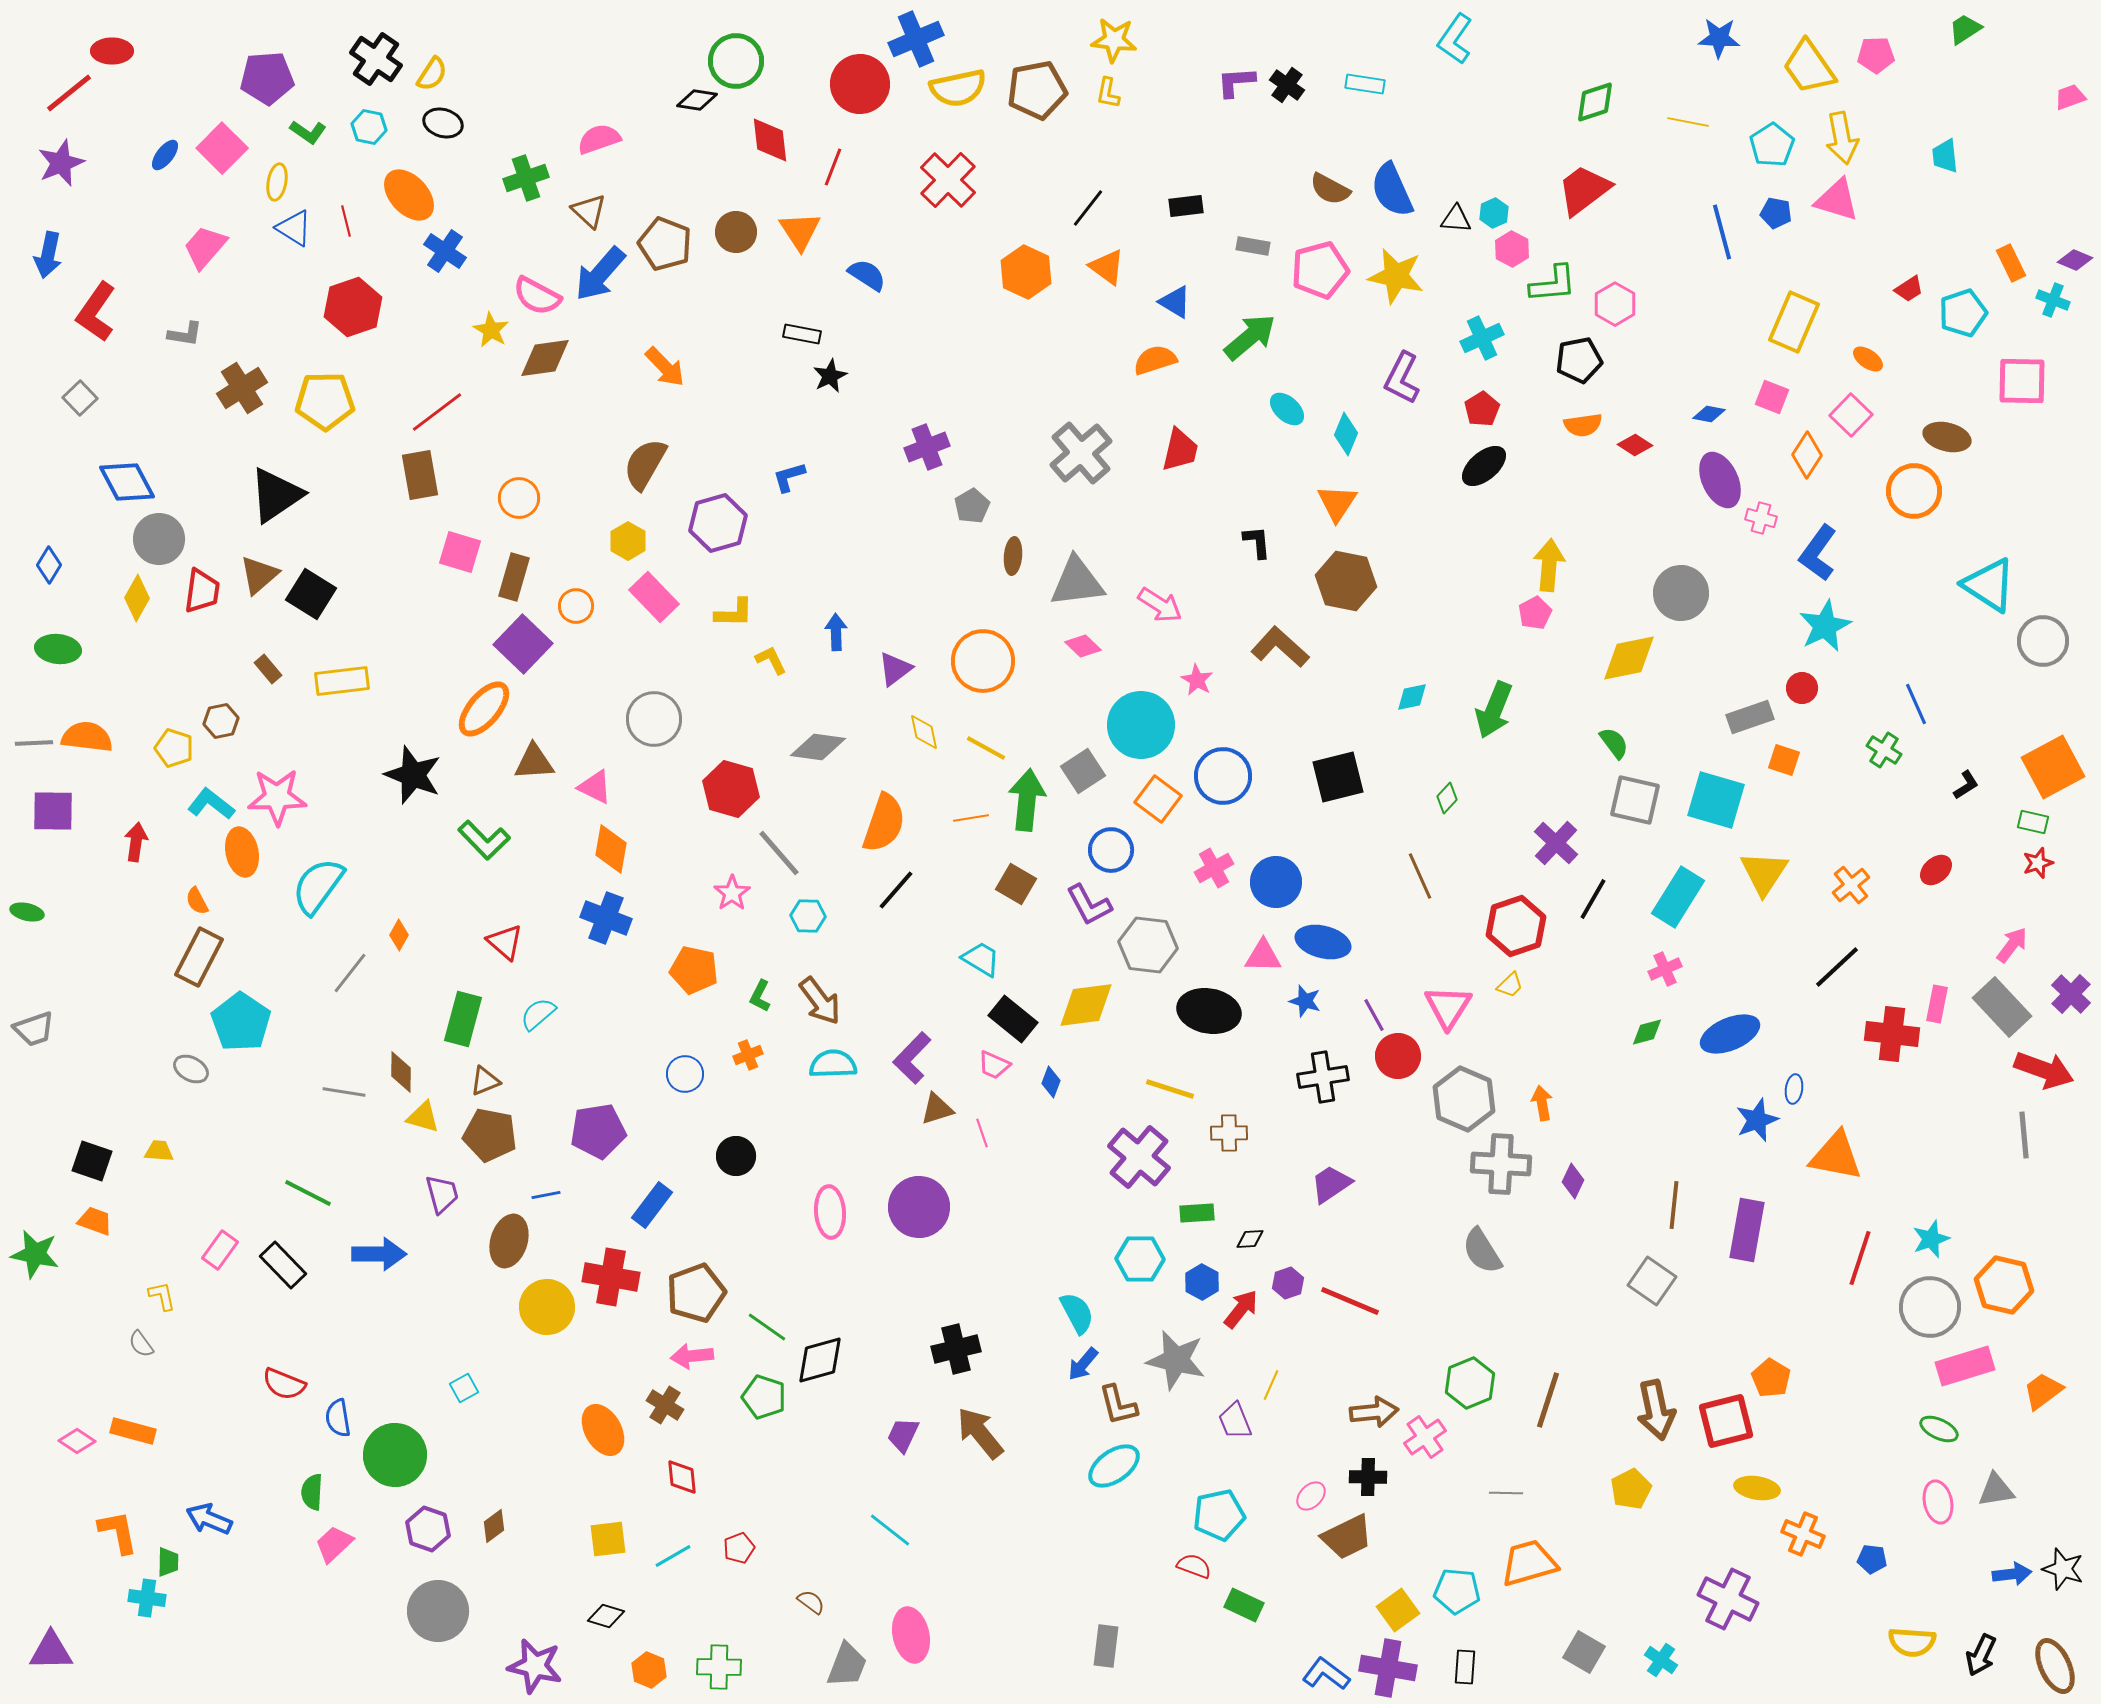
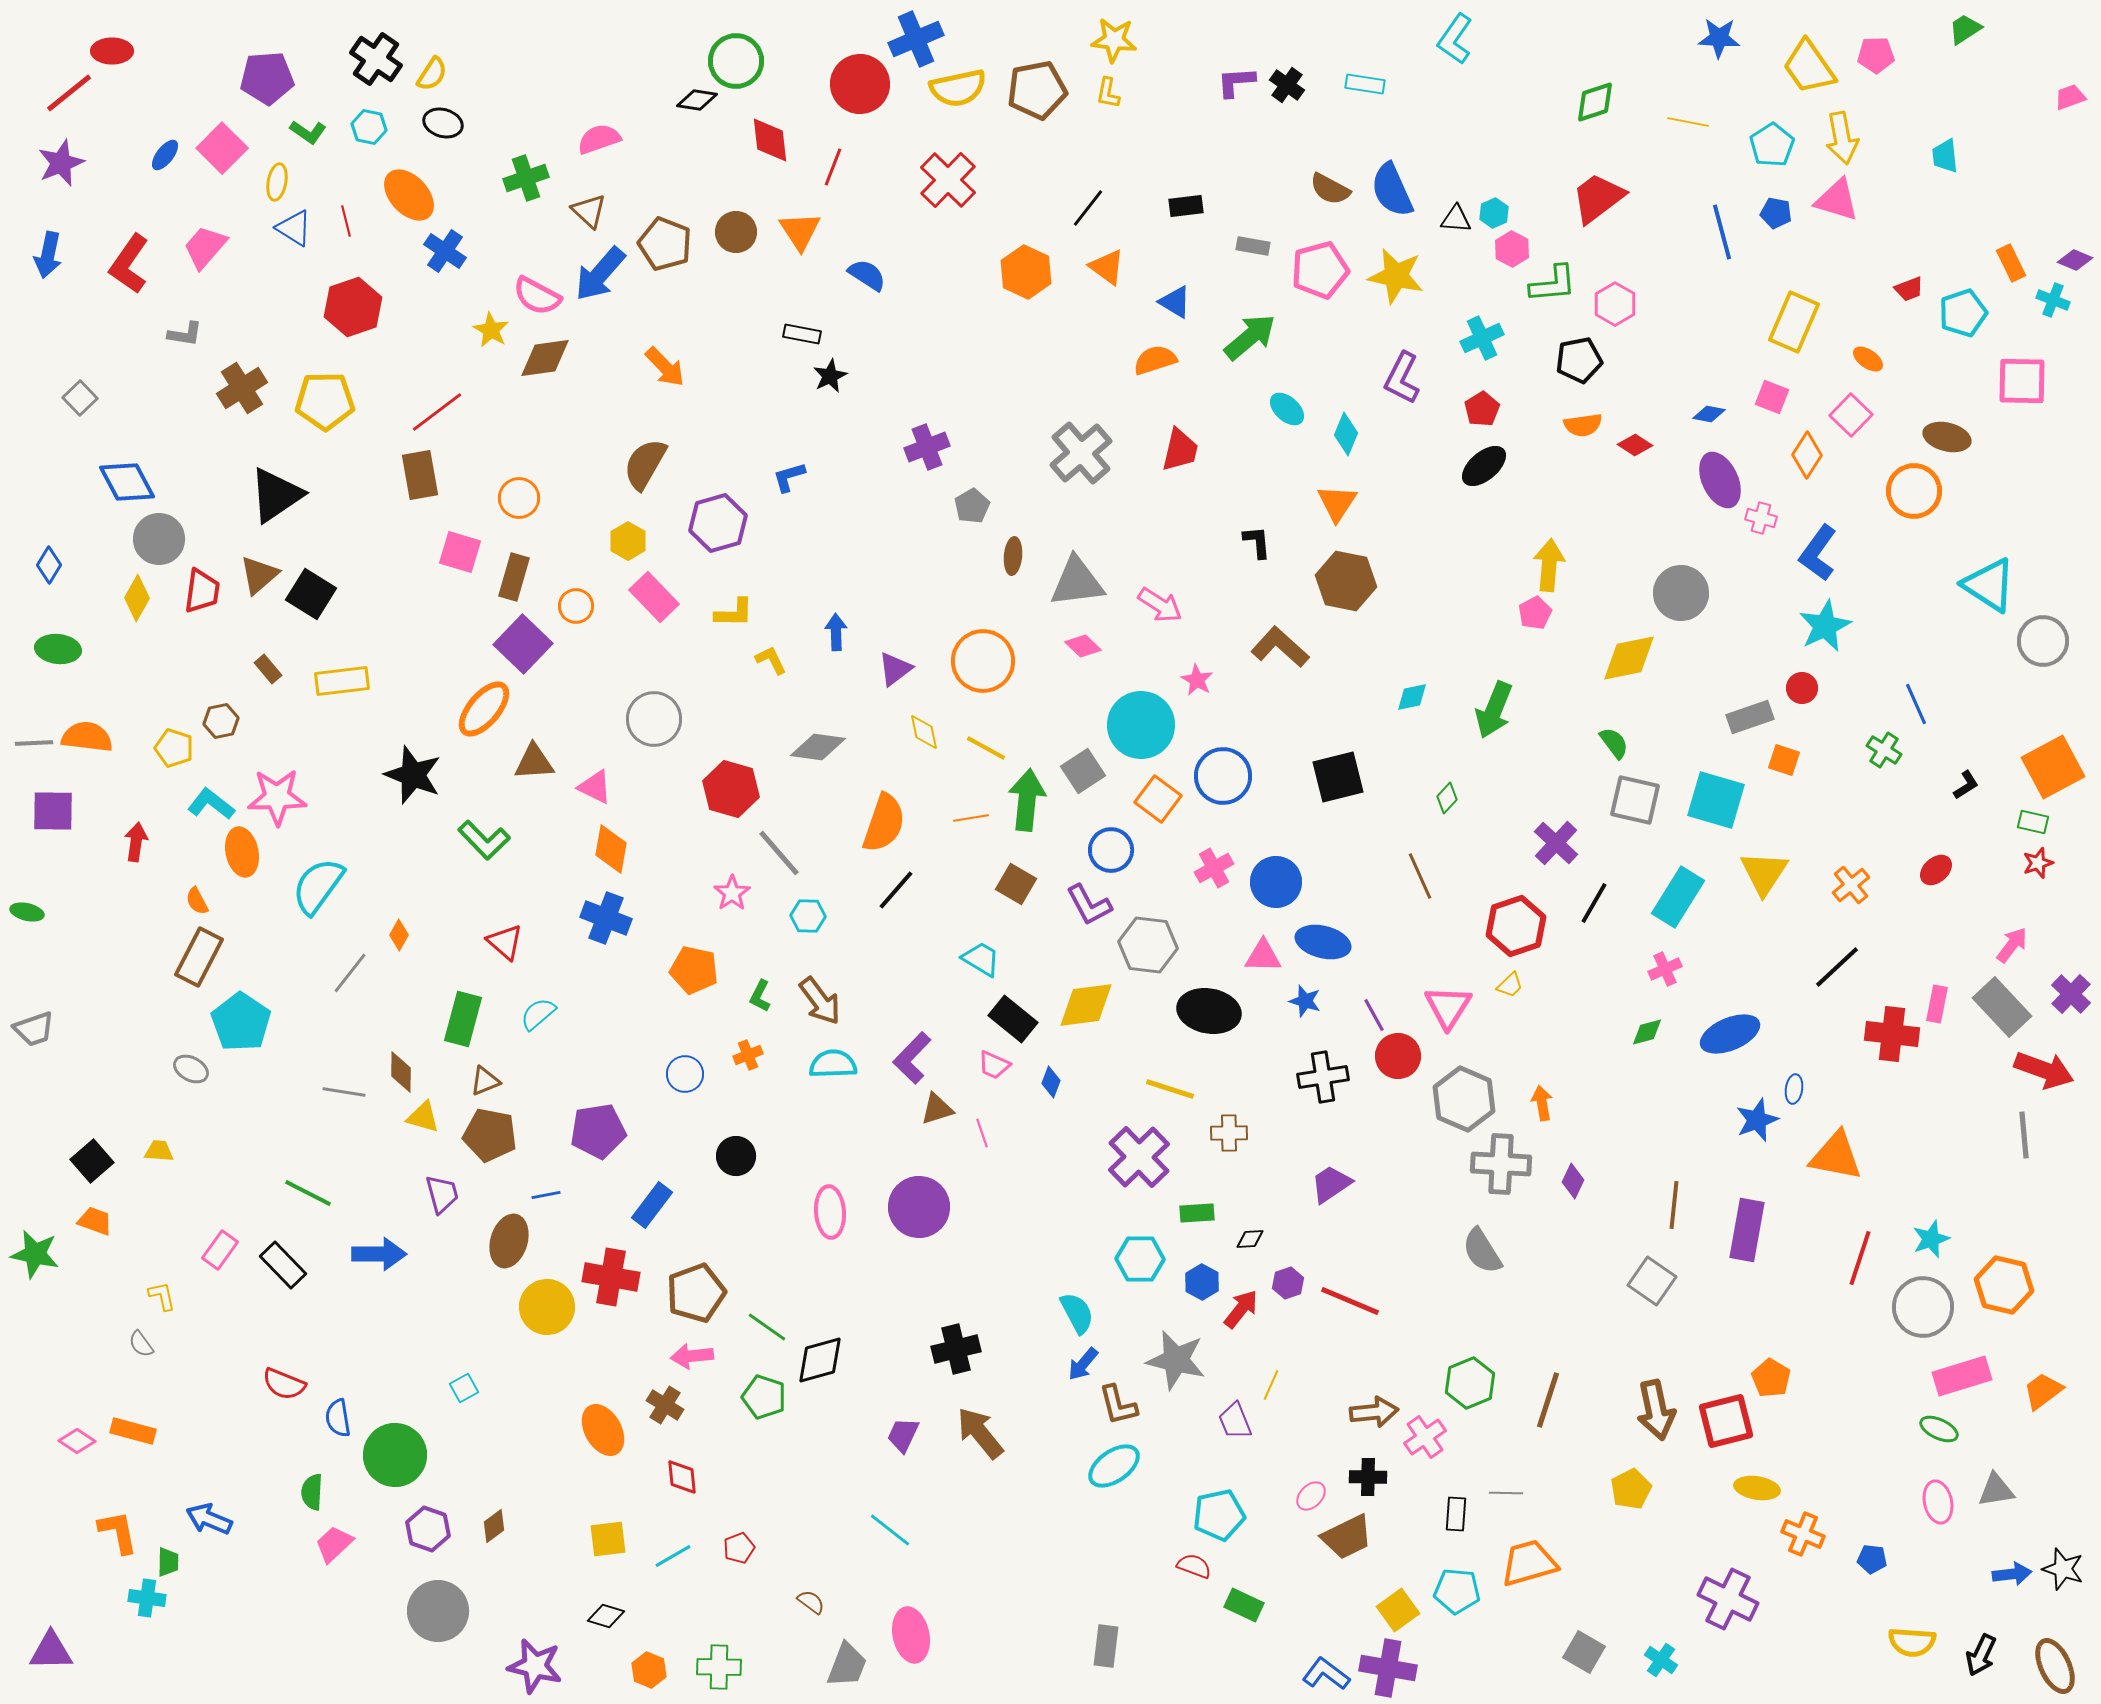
red trapezoid at (1584, 190): moved 14 px right, 8 px down
red trapezoid at (1909, 289): rotated 12 degrees clockwise
red L-shape at (96, 312): moved 33 px right, 48 px up
black line at (1593, 899): moved 1 px right, 4 px down
purple cross at (1139, 1157): rotated 6 degrees clockwise
black square at (92, 1161): rotated 30 degrees clockwise
gray circle at (1930, 1307): moved 7 px left
pink rectangle at (1965, 1366): moved 3 px left, 10 px down
black rectangle at (1465, 1667): moved 9 px left, 153 px up
